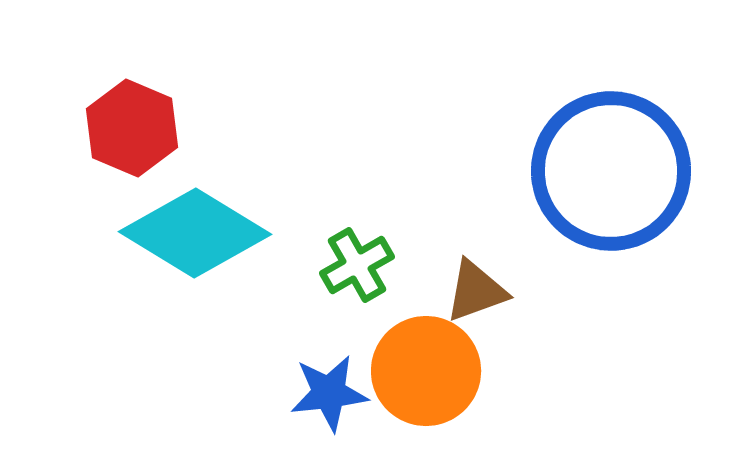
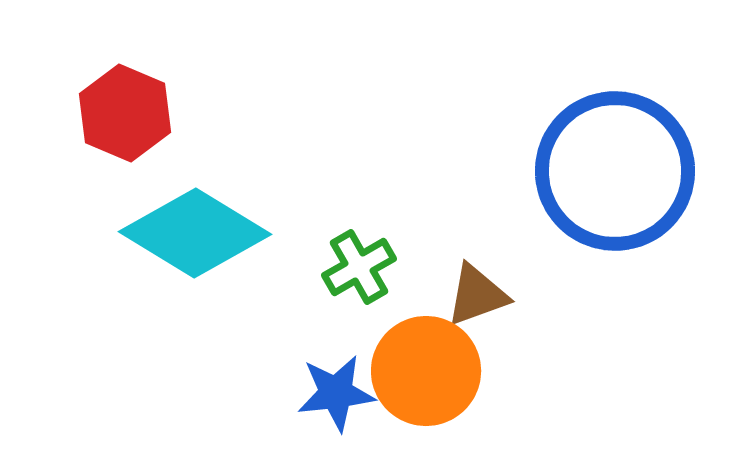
red hexagon: moved 7 px left, 15 px up
blue circle: moved 4 px right
green cross: moved 2 px right, 2 px down
brown triangle: moved 1 px right, 4 px down
blue star: moved 7 px right
